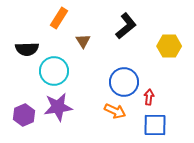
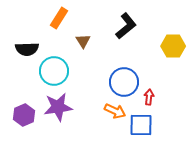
yellow hexagon: moved 4 px right
blue square: moved 14 px left
